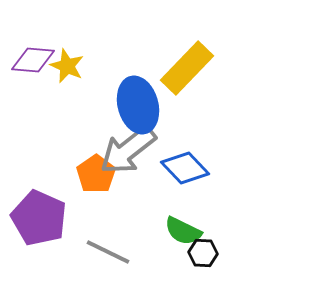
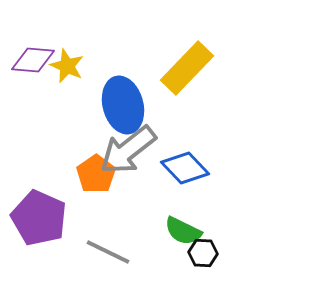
blue ellipse: moved 15 px left
